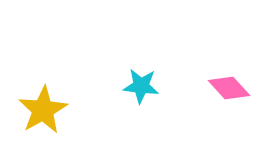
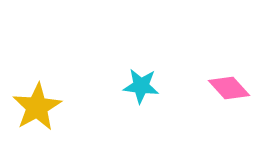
yellow star: moved 6 px left, 3 px up
